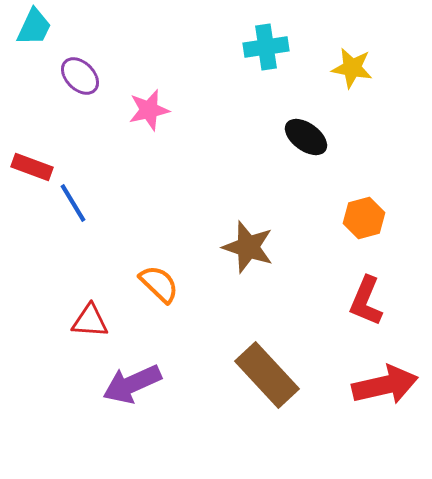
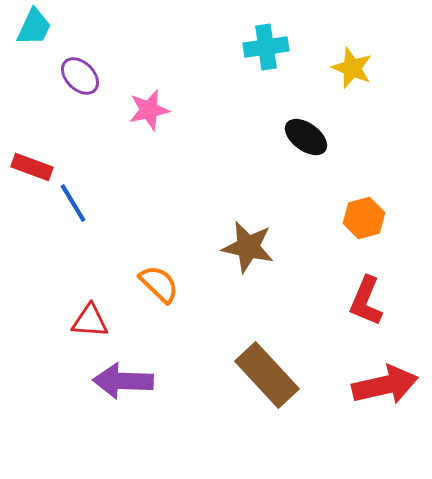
yellow star: rotated 12 degrees clockwise
brown star: rotated 6 degrees counterclockwise
purple arrow: moved 9 px left, 3 px up; rotated 26 degrees clockwise
